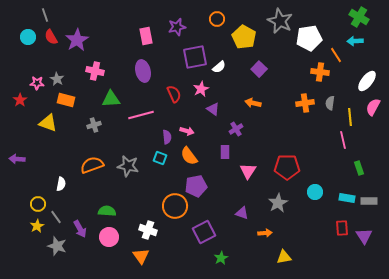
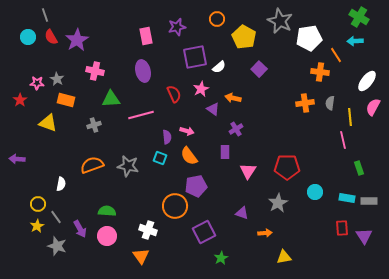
orange arrow at (253, 103): moved 20 px left, 5 px up
pink circle at (109, 237): moved 2 px left, 1 px up
